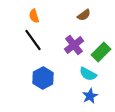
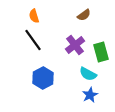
purple cross: moved 1 px right
green rectangle: rotated 60 degrees counterclockwise
blue star: moved 1 px up
